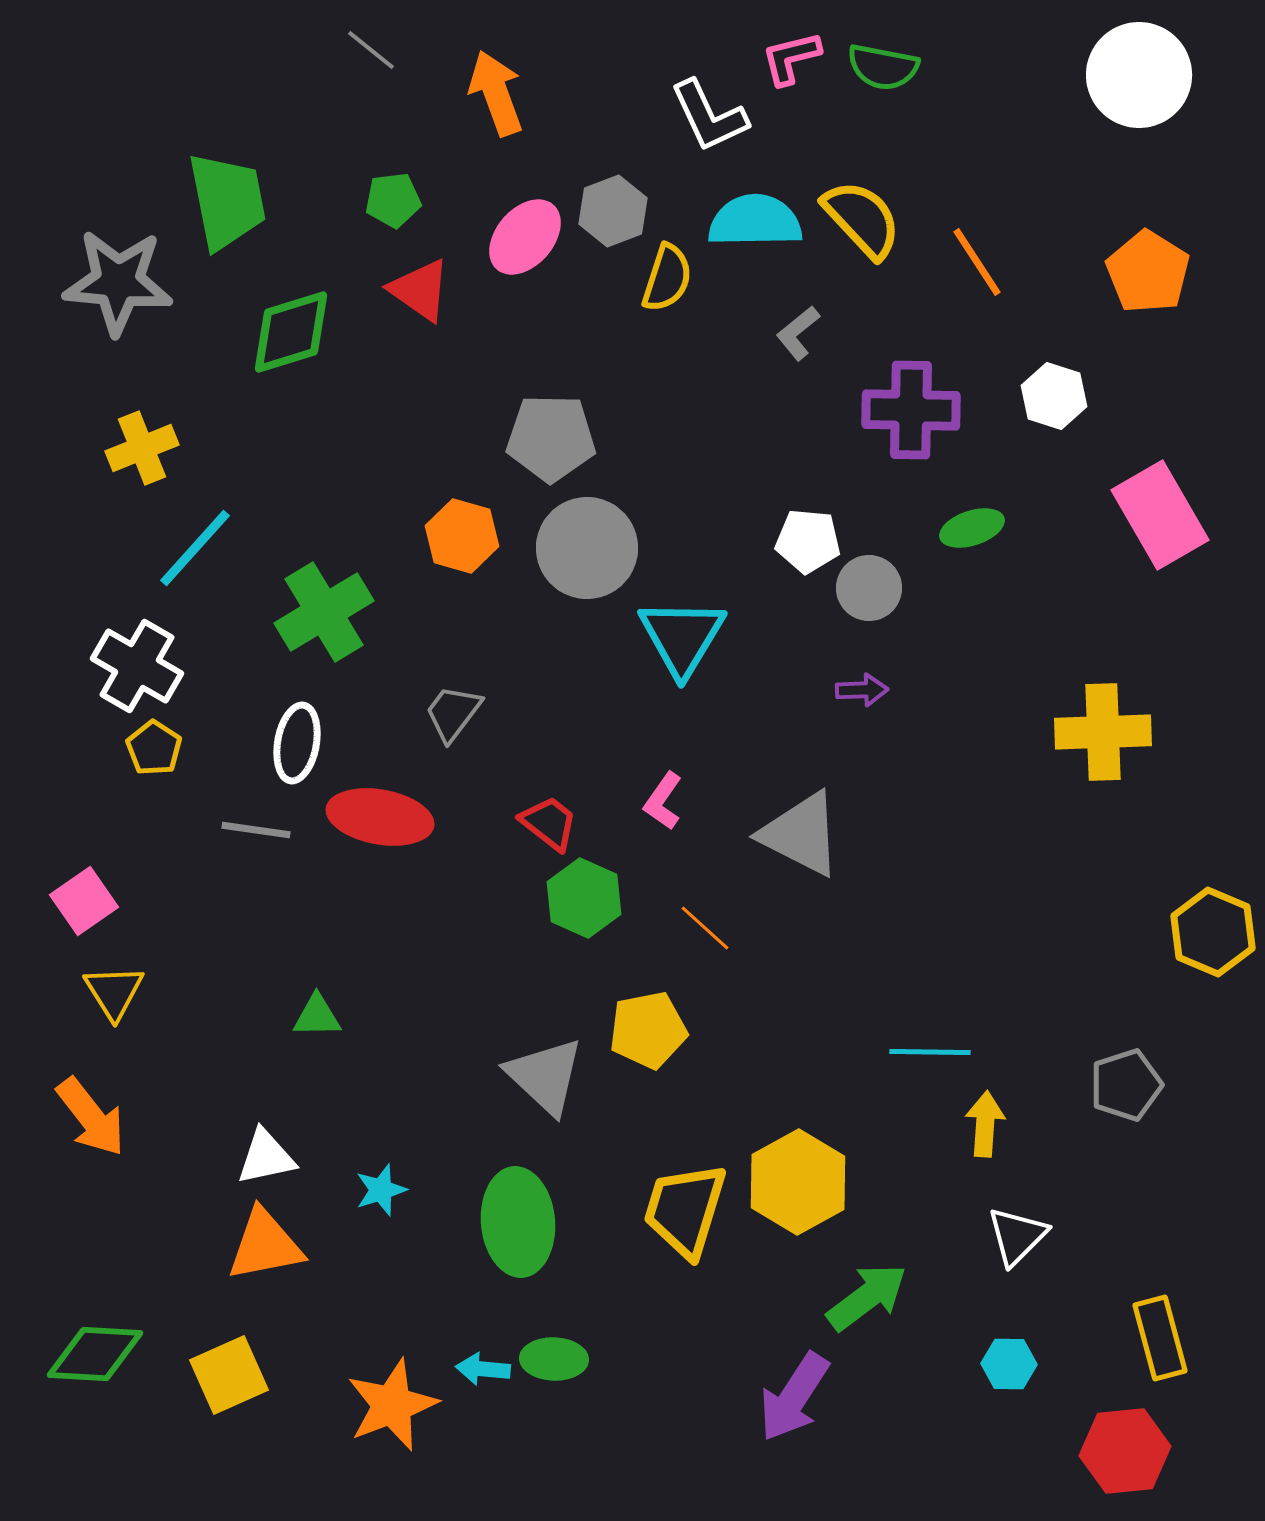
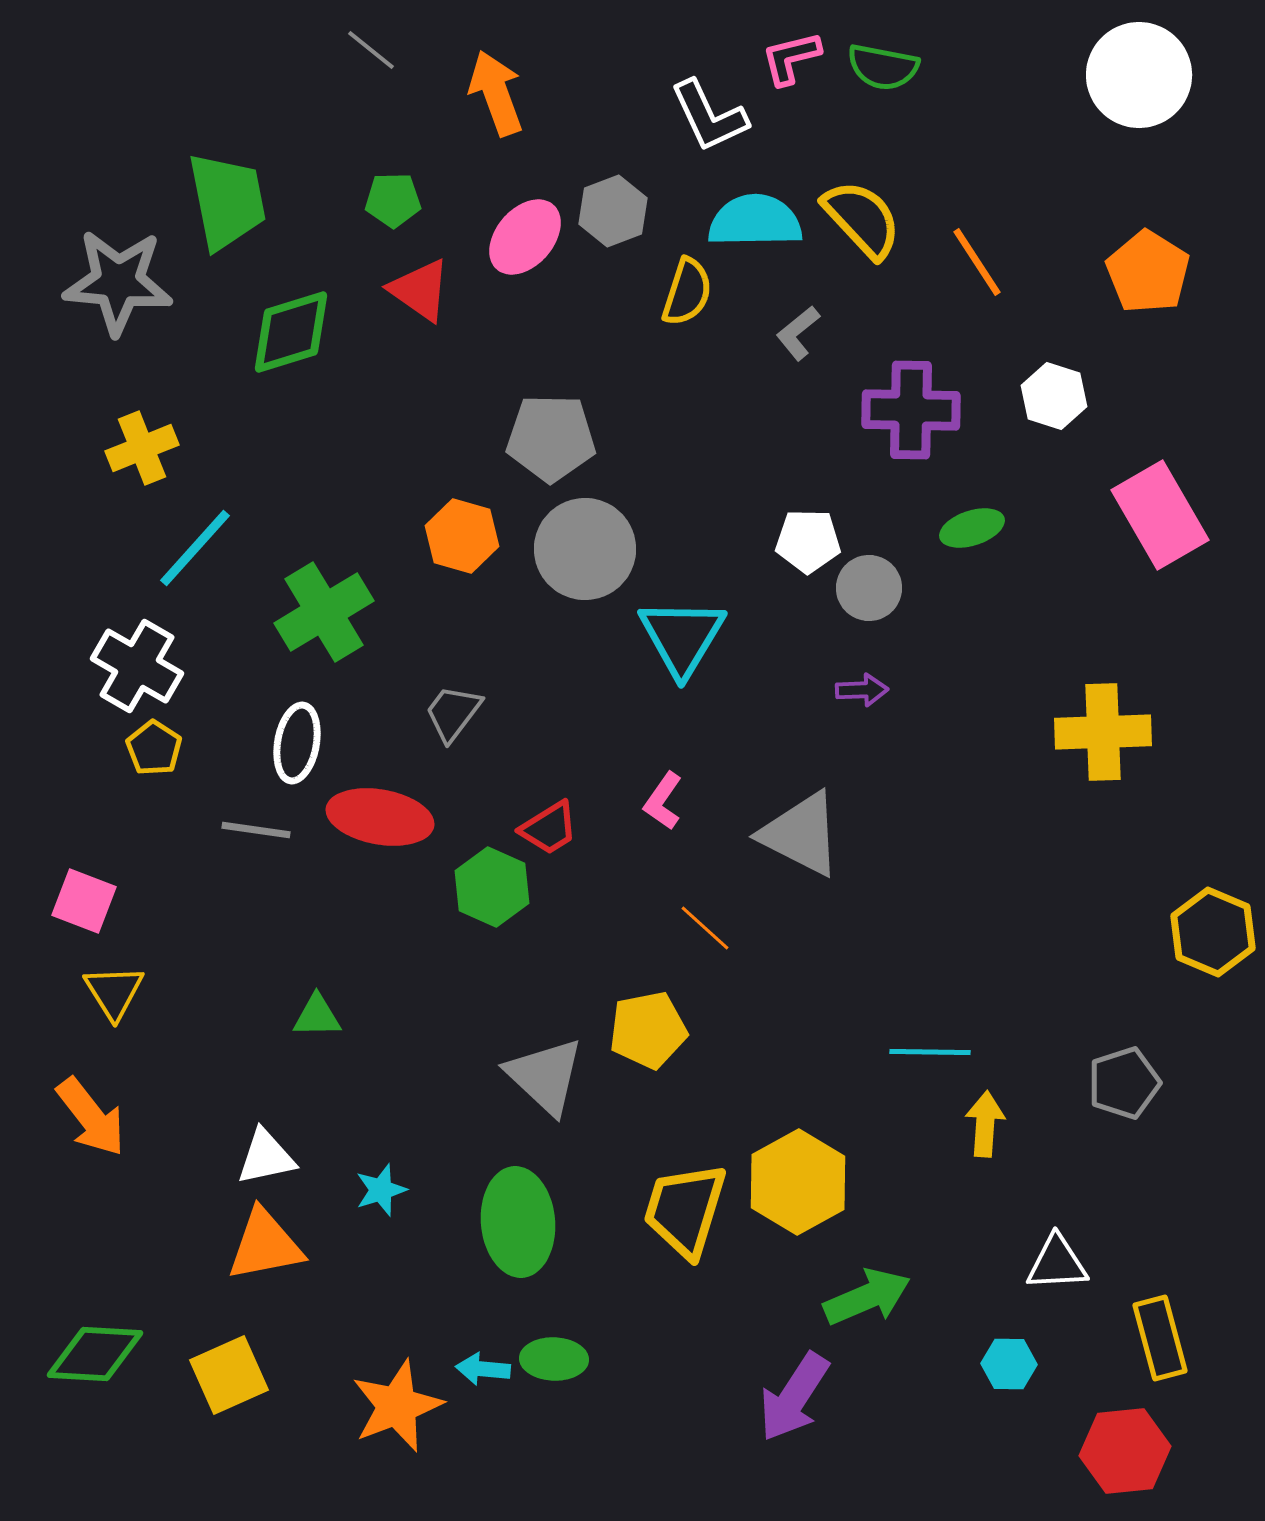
green pentagon at (393, 200): rotated 6 degrees clockwise
yellow semicircle at (667, 278): moved 20 px right, 14 px down
white pentagon at (808, 541): rotated 4 degrees counterclockwise
gray circle at (587, 548): moved 2 px left, 1 px down
red trapezoid at (549, 823): moved 5 px down; rotated 110 degrees clockwise
green hexagon at (584, 898): moved 92 px left, 11 px up
pink square at (84, 901): rotated 34 degrees counterclockwise
gray pentagon at (1126, 1085): moved 2 px left, 2 px up
white triangle at (1017, 1236): moved 40 px right, 27 px down; rotated 42 degrees clockwise
green arrow at (867, 1297): rotated 14 degrees clockwise
orange star at (392, 1405): moved 5 px right, 1 px down
